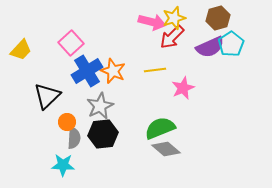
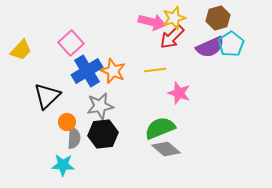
pink star: moved 4 px left, 5 px down; rotated 30 degrees counterclockwise
gray star: rotated 16 degrees clockwise
